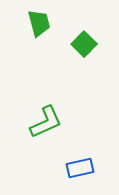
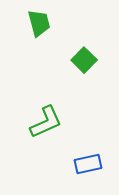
green square: moved 16 px down
blue rectangle: moved 8 px right, 4 px up
